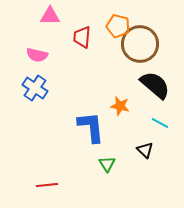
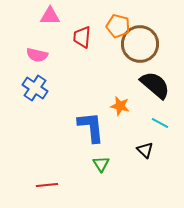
green triangle: moved 6 px left
